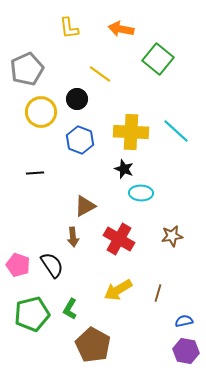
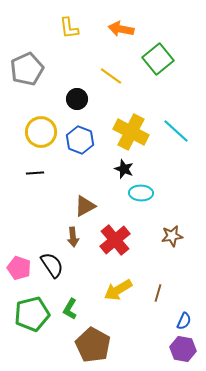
green square: rotated 12 degrees clockwise
yellow line: moved 11 px right, 2 px down
yellow circle: moved 20 px down
yellow cross: rotated 24 degrees clockwise
red cross: moved 4 px left, 1 px down; rotated 20 degrees clockwise
pink pentagon: moved 1 px right, 3 px down
blue semicircle: rotated 126 degrees clockwise
purple hexagon: moved 3 px left, 2 px up
